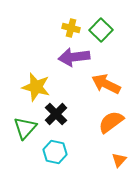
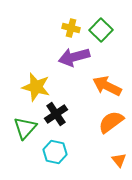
purple arrow: rotated 8 degrees counterclockwise
orange arrow: moved 1 px right, 2 px down
black cross: rotated 10 degrees clockwise
orange triangle: rotated 21 degrees counterclockwise
